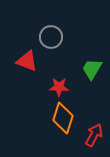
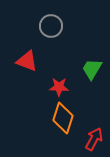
gray circle: moved 11 px up
red arrow: moved 4 px down
